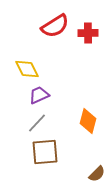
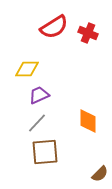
red semicircle: moved 1 px left, 1 px down
red cross: rotated 24 degrees clockwise
yellow diamond: rotated 65 degrees counterclockwise
orange diamond: rotated 15 degrees counterclockwise
brown semicircle: moved 3 px right
